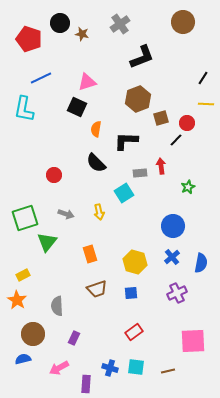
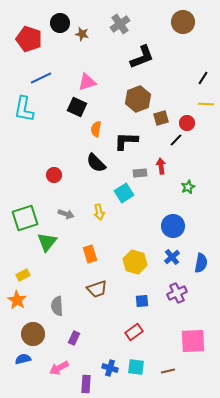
blue square at (131, 293): moved 11 px right, 8 px down
